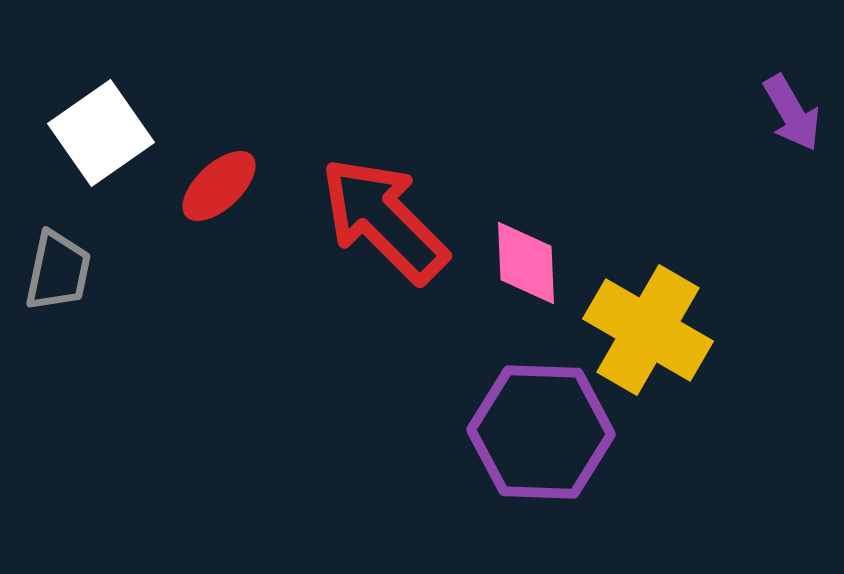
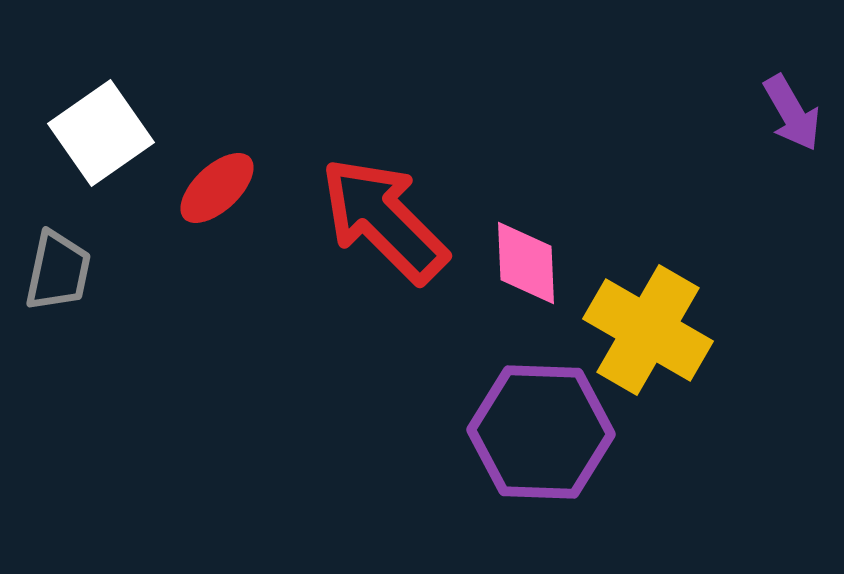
red ellipse: moved 2 px left, 2 px down
